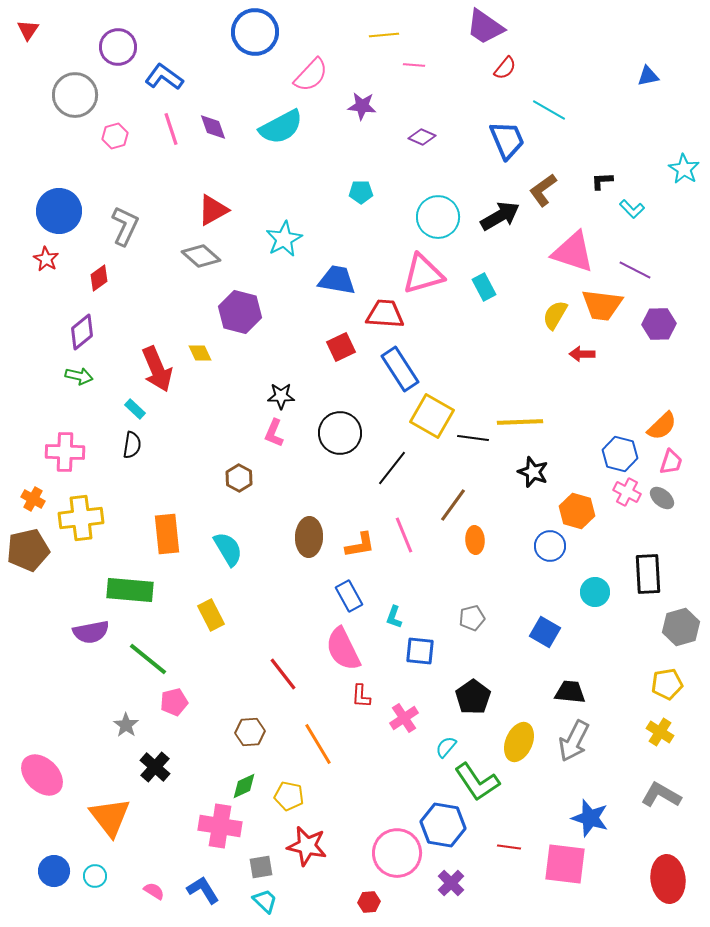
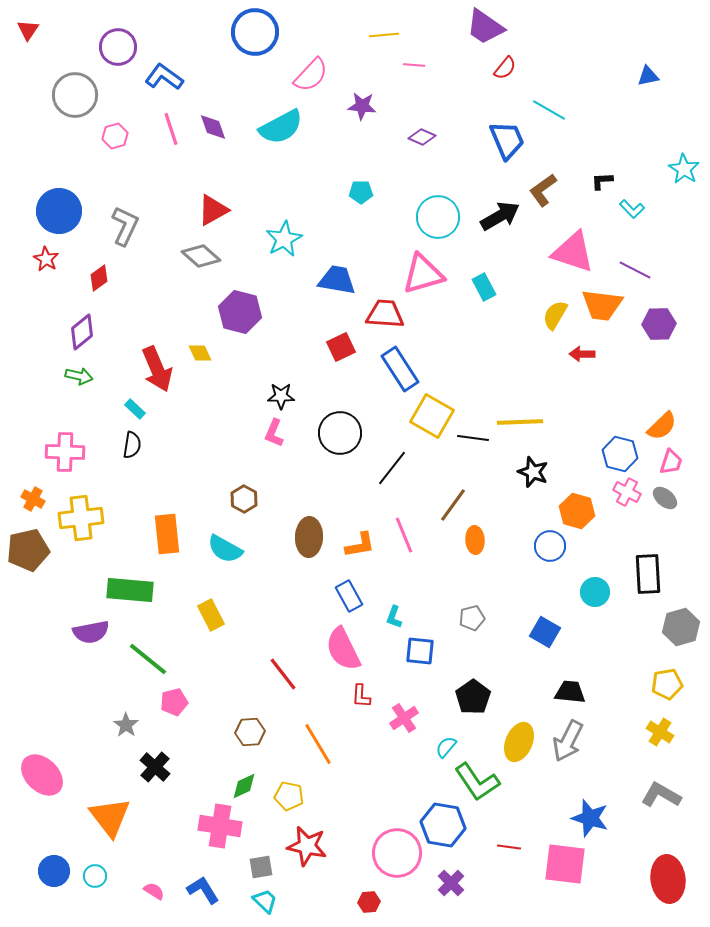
brown hexagon at (239, 478): moved 5 px right, 21 px down
gray ellipse at (662, 498): moved 3 px right
cyan semicircle at (228, 549): moved 3 px left; rotated 150 degrees clockwise
gray arrow at (574, 741): moved 6 px left
